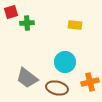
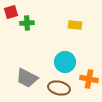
gray trapezoid: rotated 10 degrees counterclockwise
orange cross: moved 1 px left, 3 px up; rotated 24 degrees clockwise
brown ellipse: moved 2 px right
